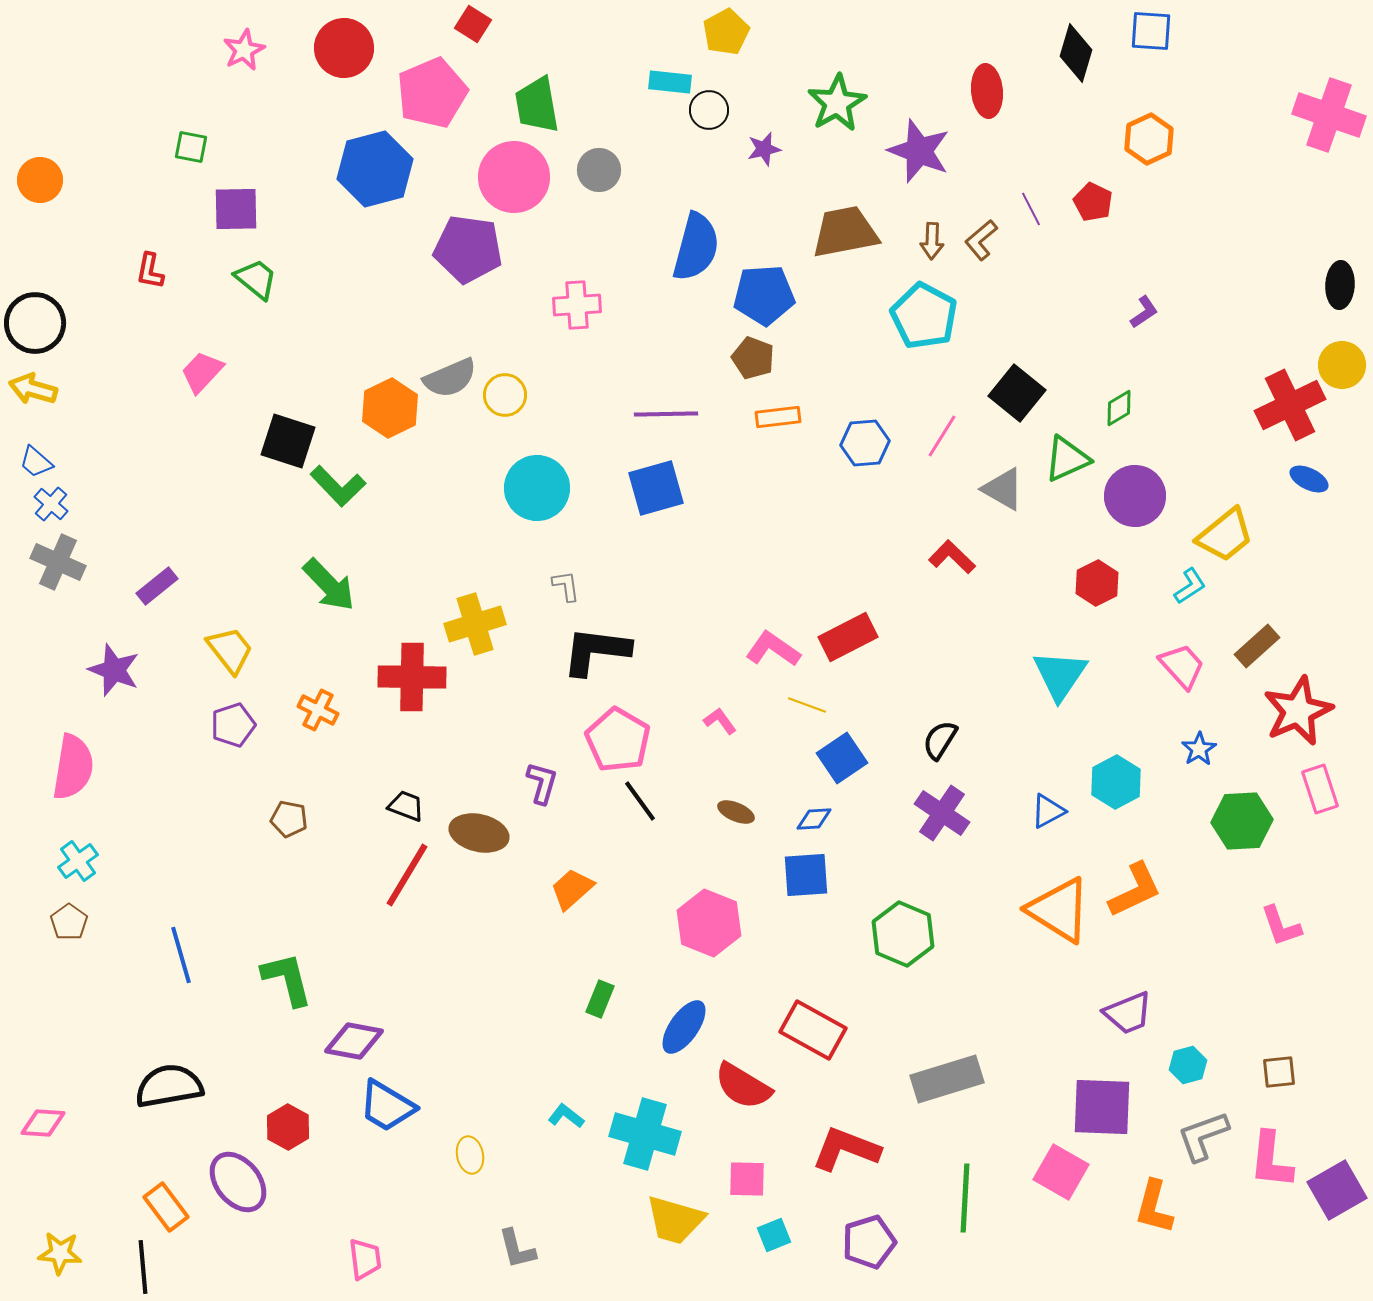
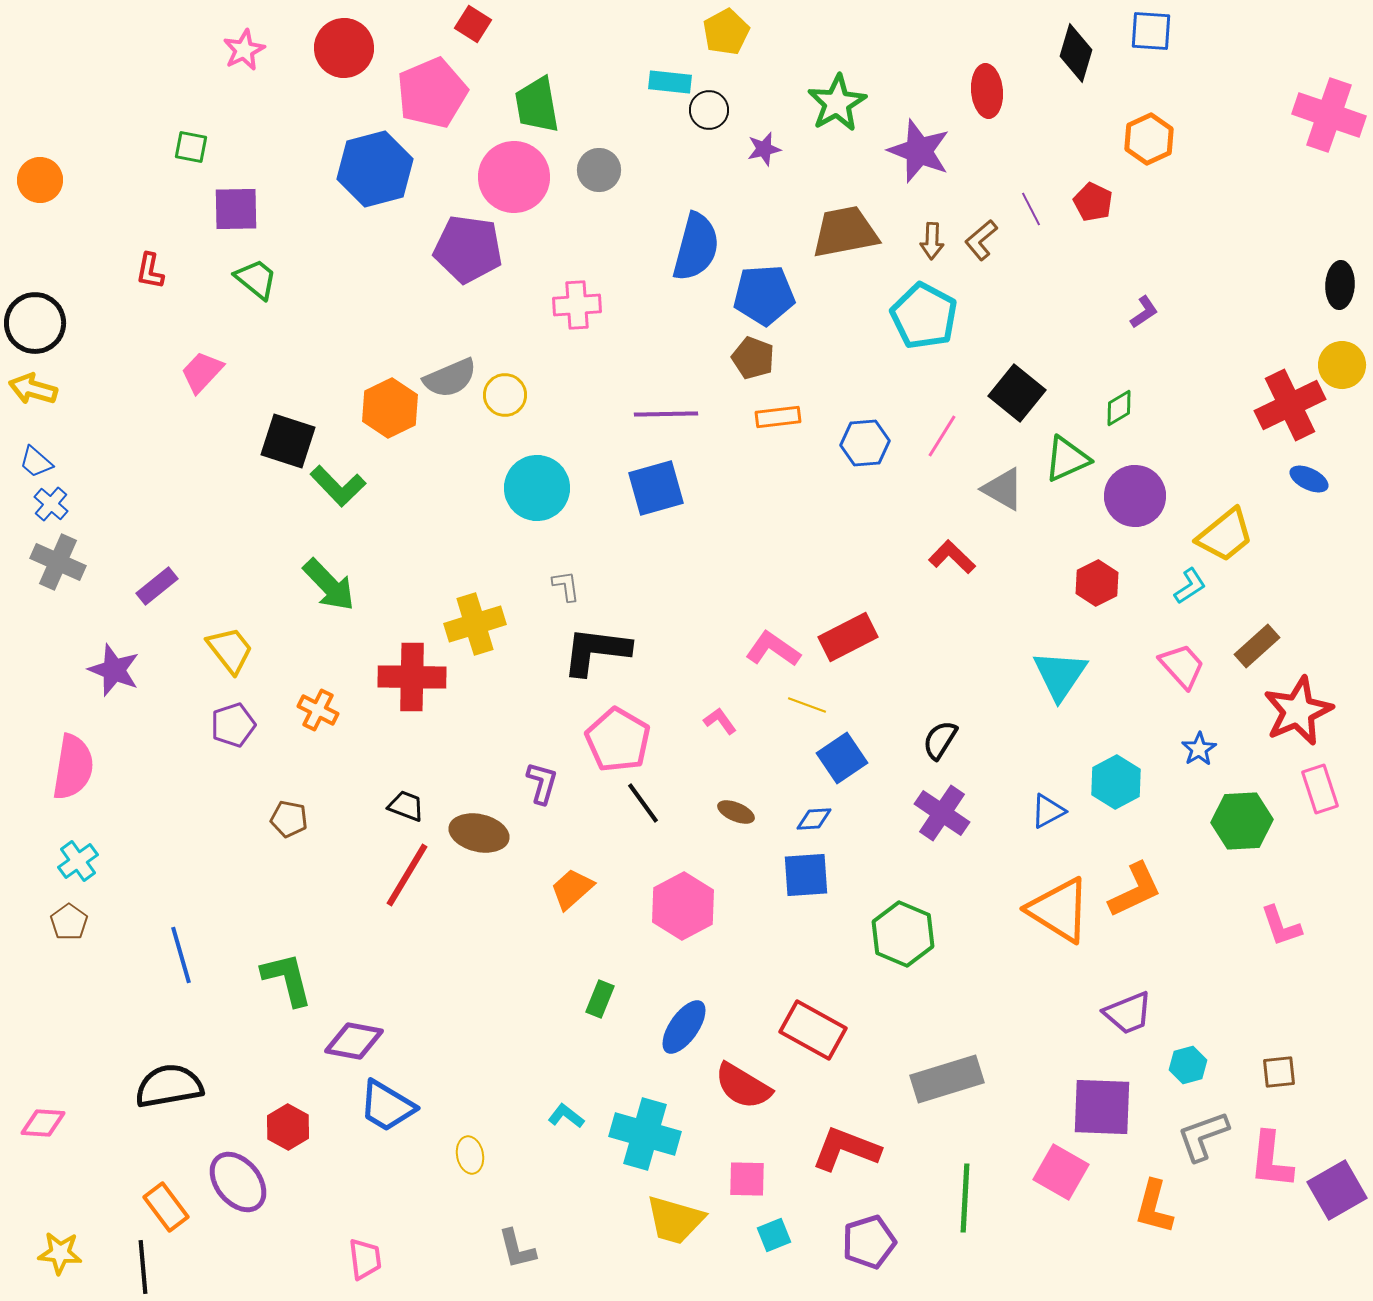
black line at (640, 801): moved 3 px right, 2 px down
pink hexagon at (709, 923): moved 26 px left, 17 px up; rotated 10 degrees clockwise
